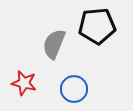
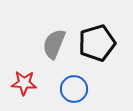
black pentagon: moved 17 px down; rotated 12 degrees counterclockwise
red star: rotated 10 degrees counterclockwise
